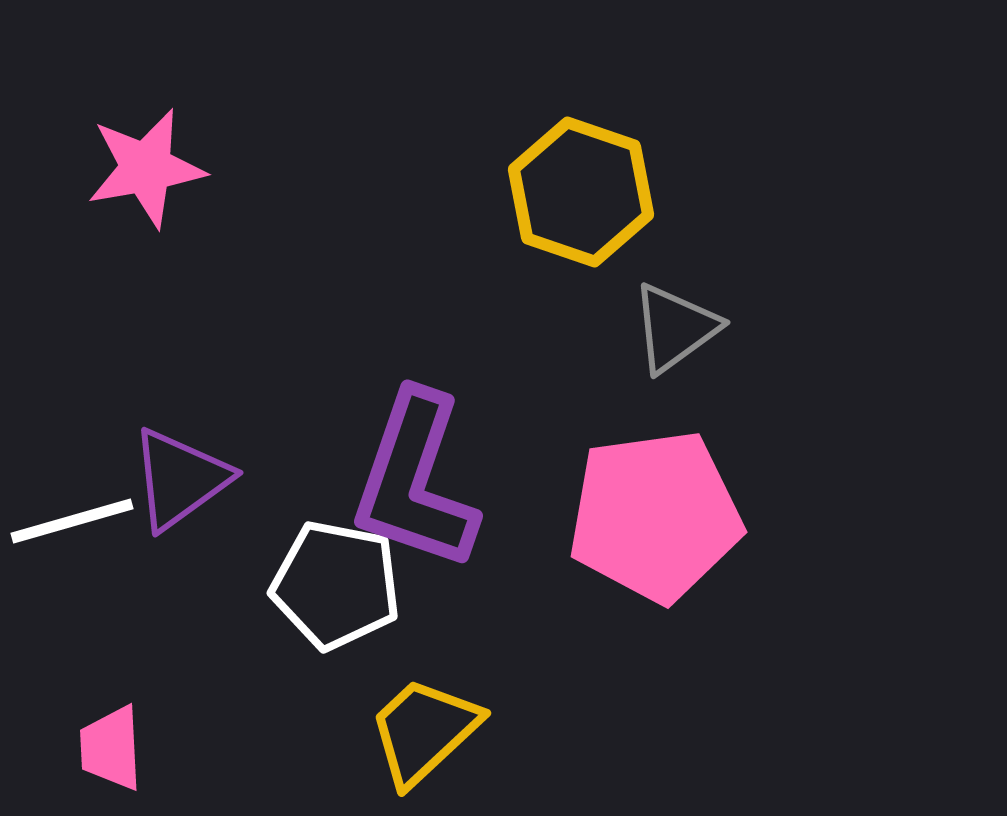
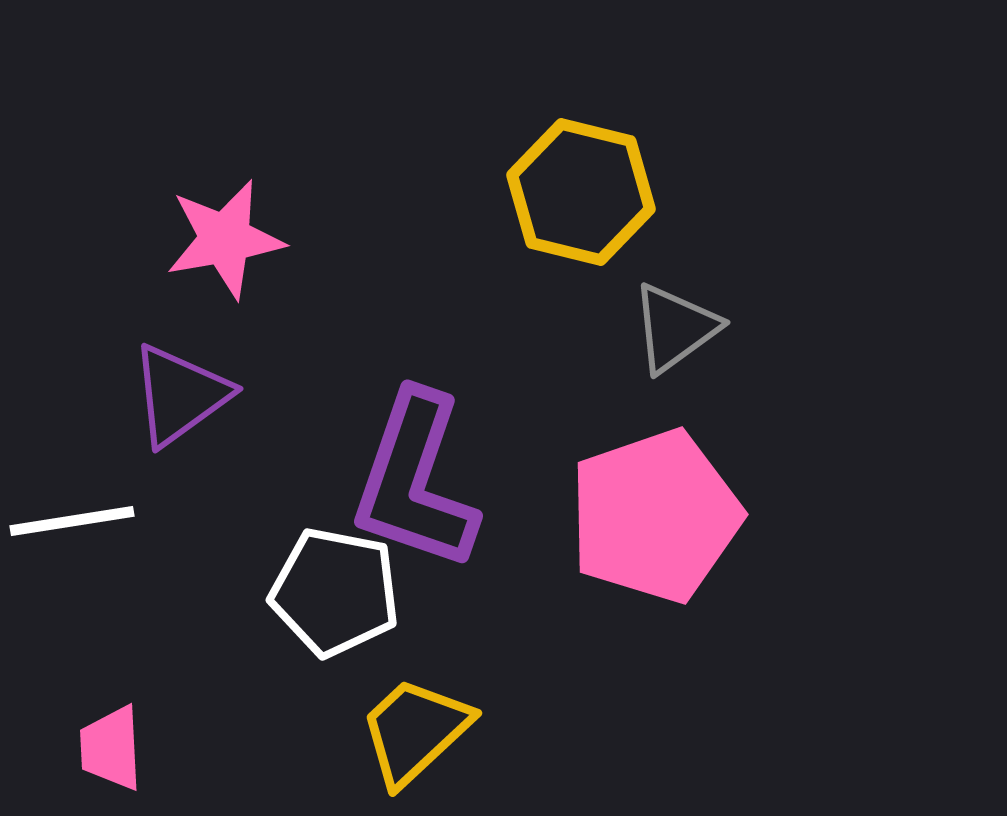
pink star: moved 79 px right, 71 px down
yellow hexagon: rotated 5 degrees counterclockwise
purple triangle: moved 84 px up
pink pentagon: rotated 11 degrees counterclockwise
white line: rotated 7 degrees clockwise
white pentagon: moved 1 px left, 7 px down
yellow trapezoid: moved 9 px left
